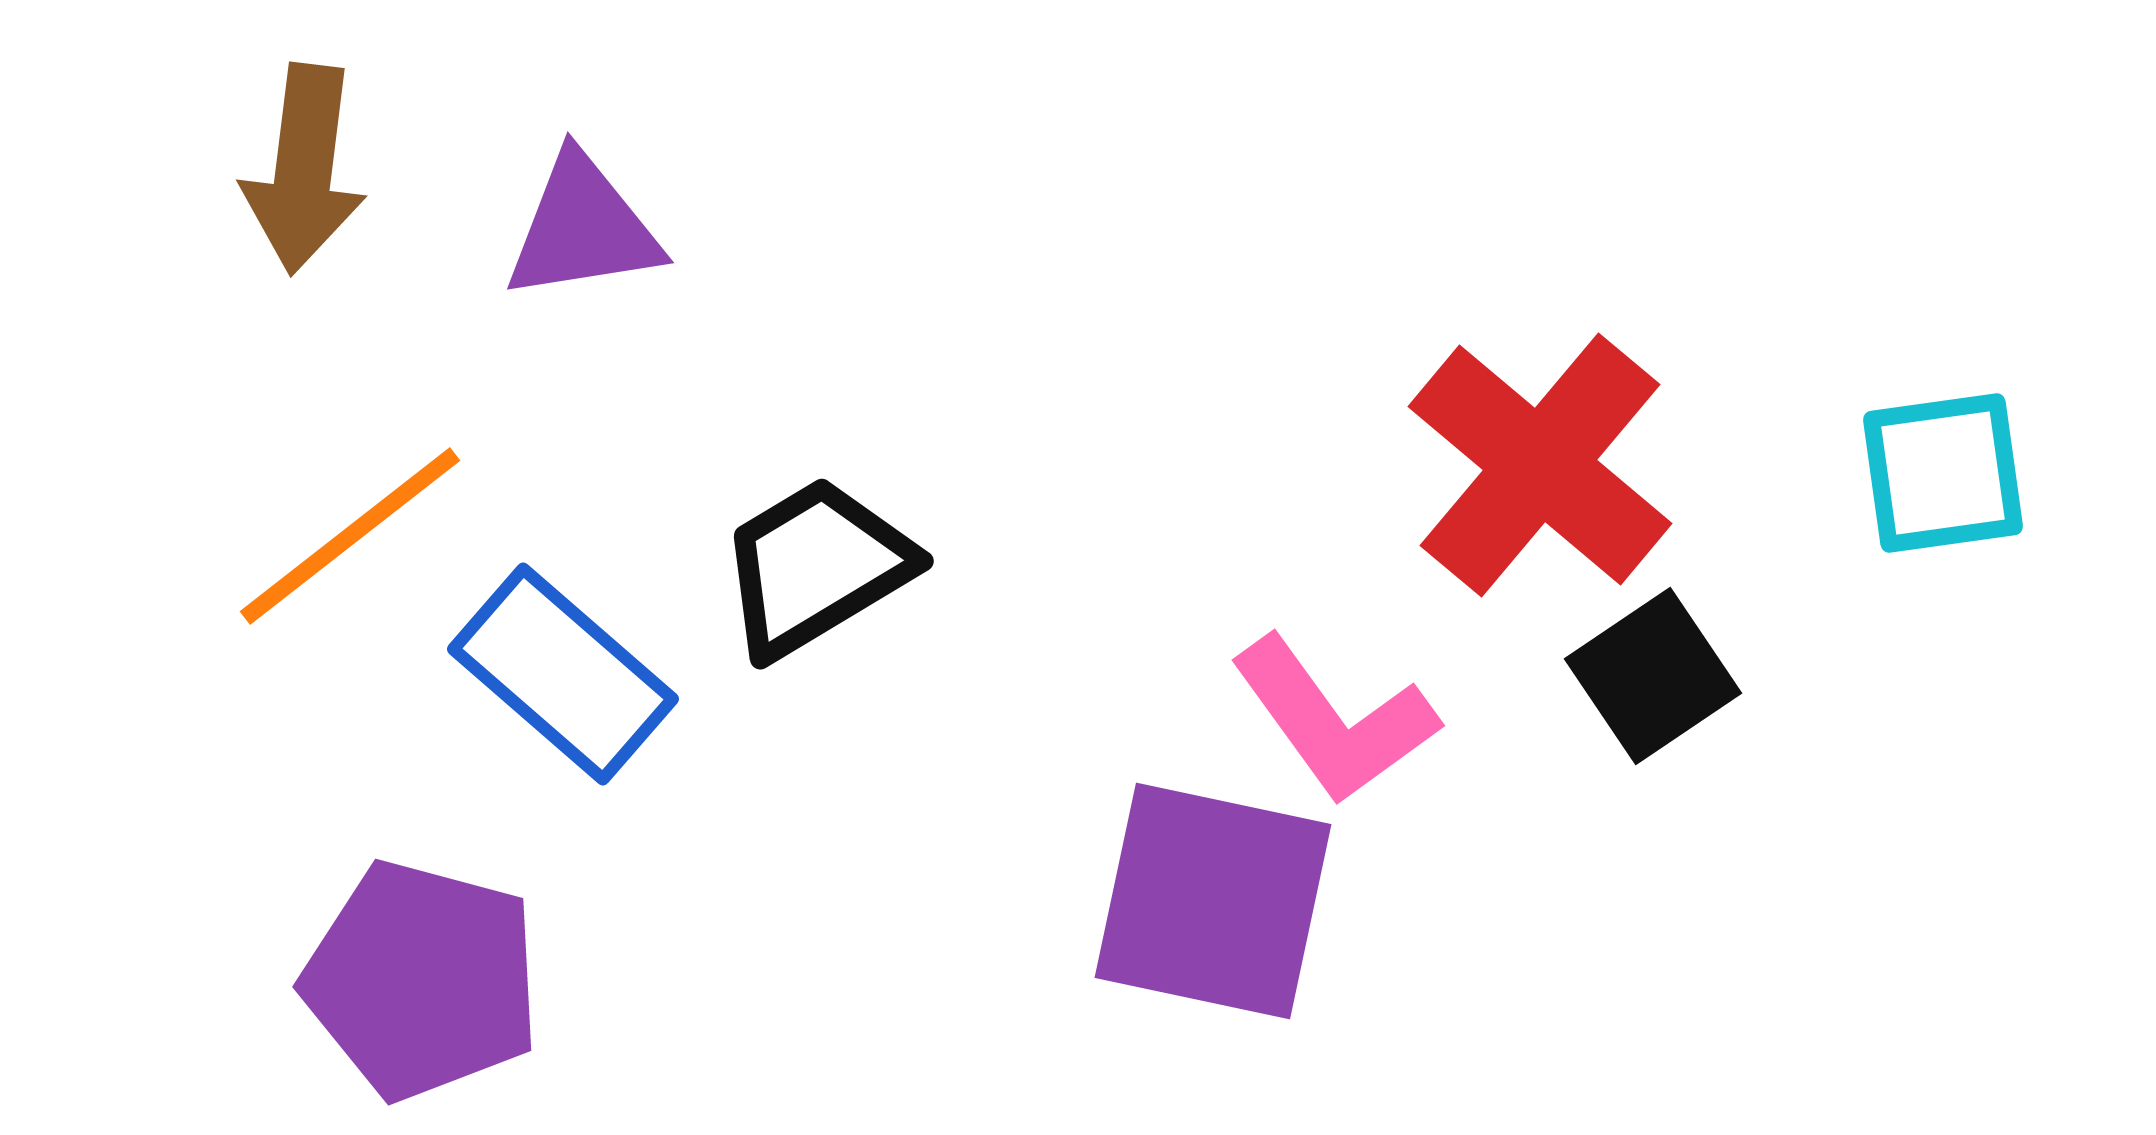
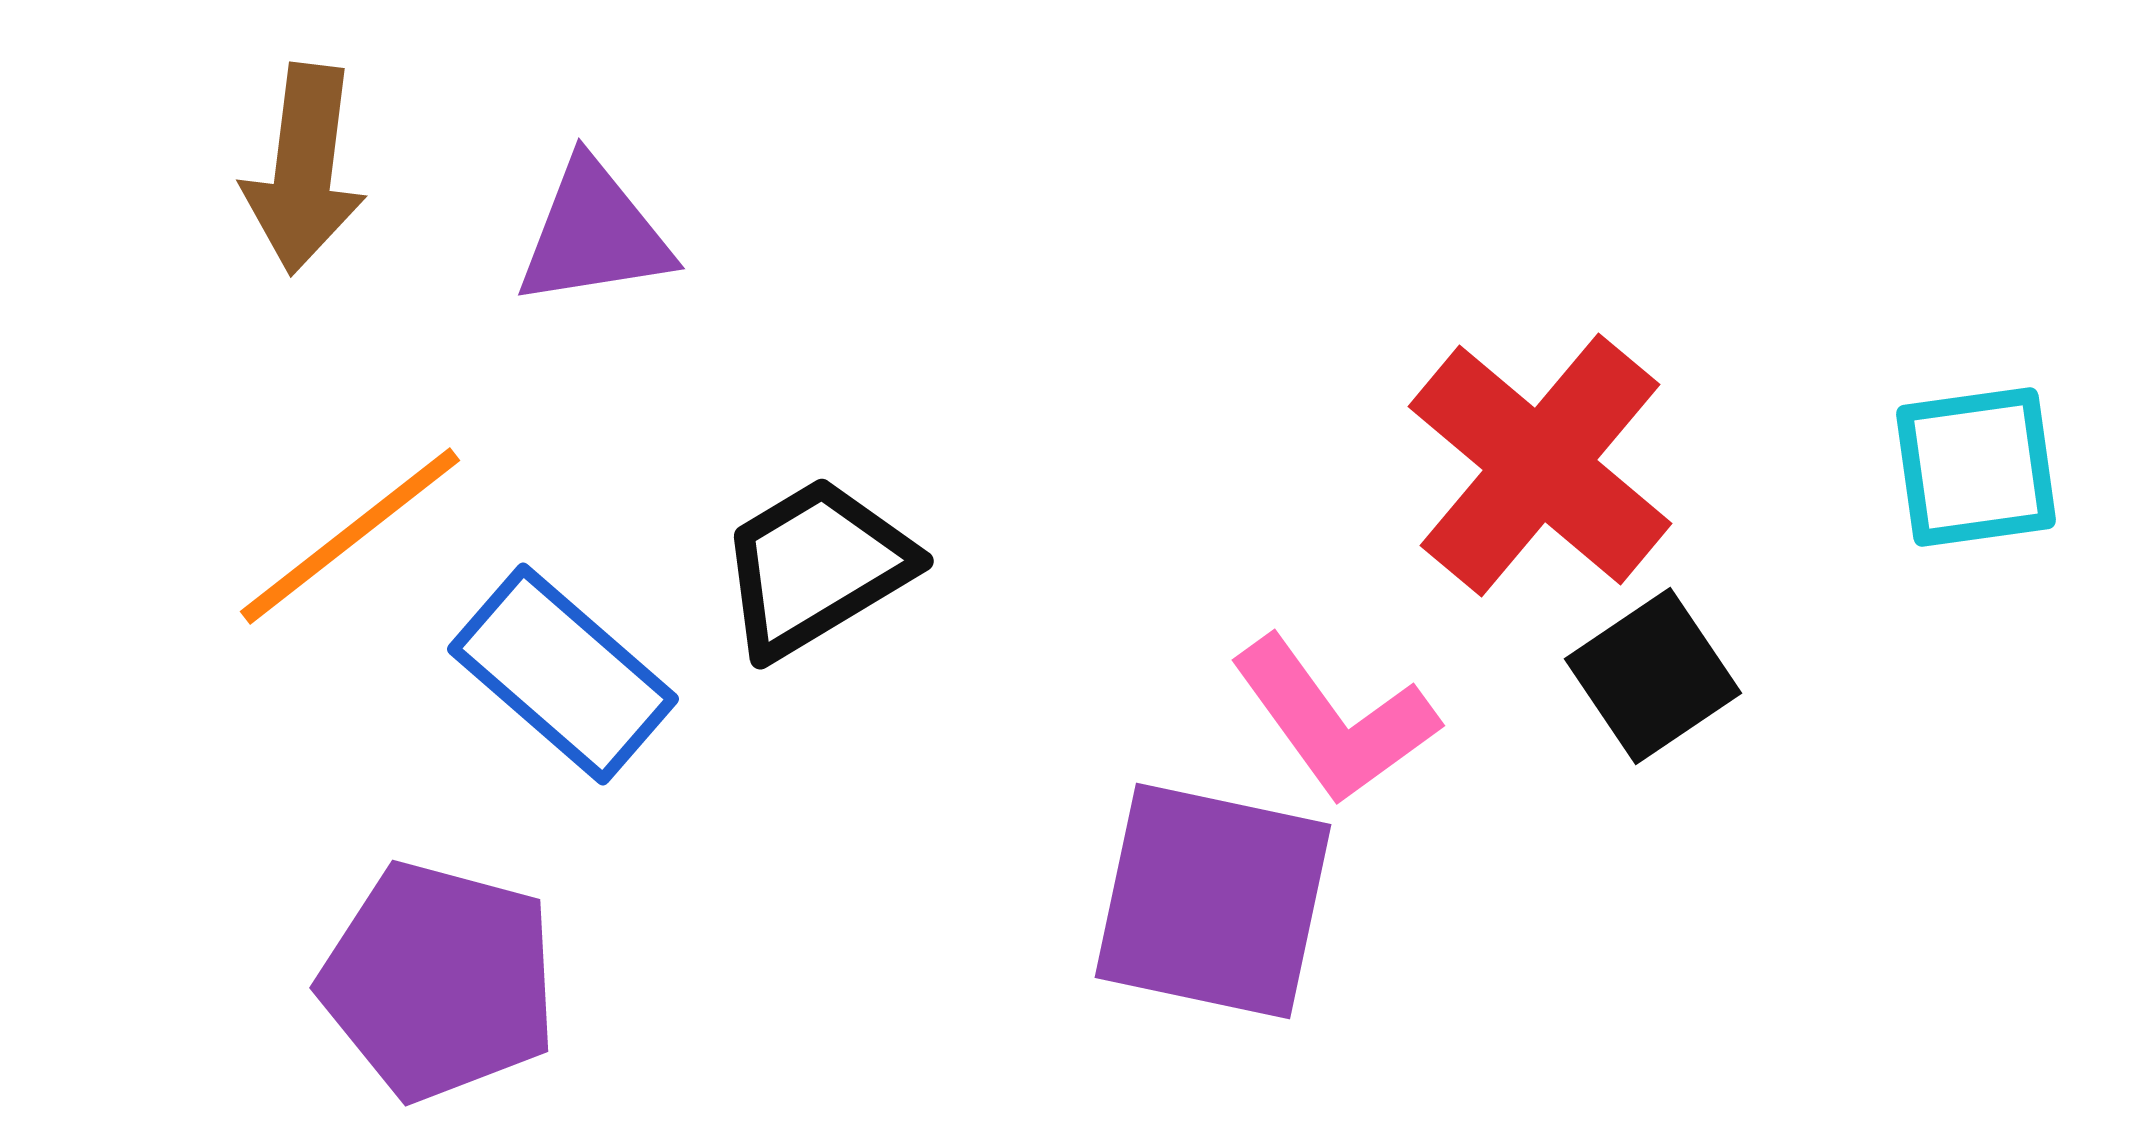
purple triangle: moved 11 px right, 6 px down
cyan square: moved 33 px right, 6 px up
purple pentagon: moved 17 px right, 1 px down
